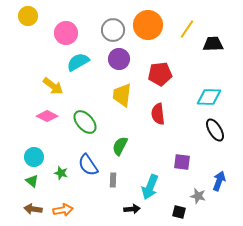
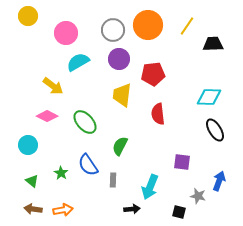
yellow line: moved 3 px up
red pentagon: moved 7 px left
cyan circle: moved 6 px left, 12 px up
green star: rotated 16 degrees clockwise
